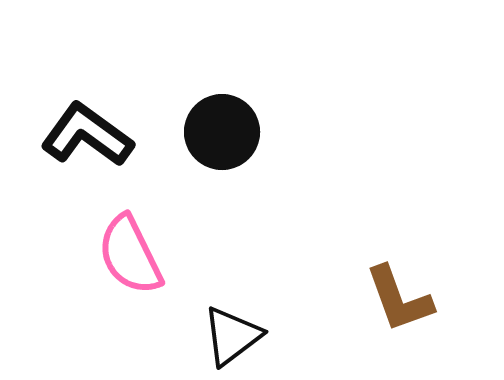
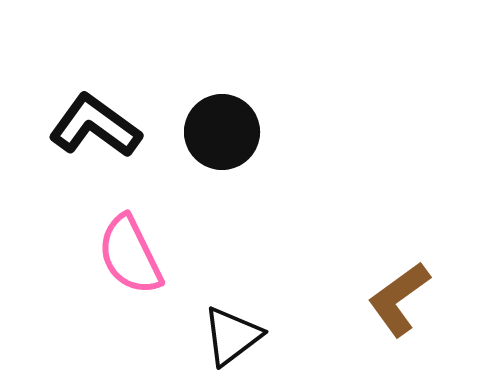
black L-shape: moved 8 px right, 9 px up
brown L-shape: rotated 74 degrees clockwise
